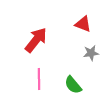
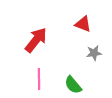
gray star: moved 3 px right
